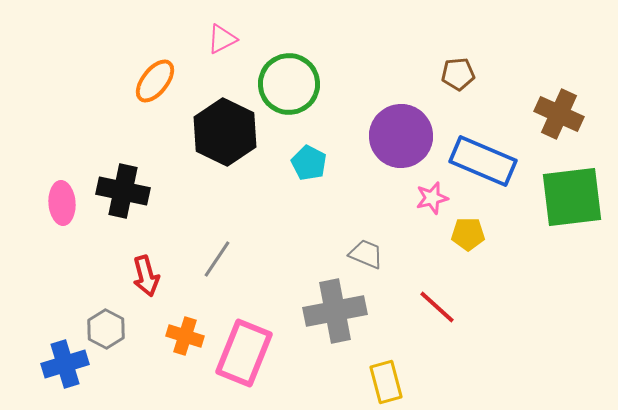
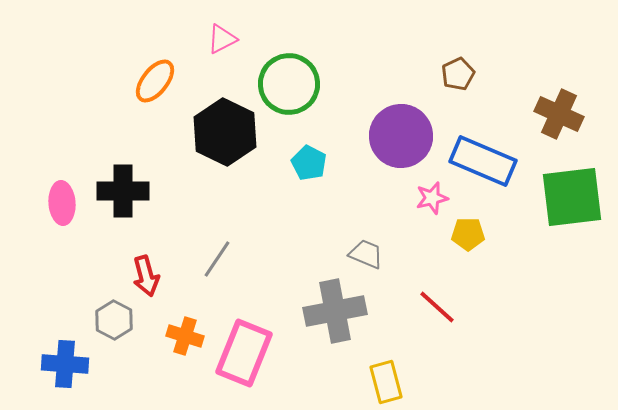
brown pentagon: rotated 20 degrees counterclockwise
black cross: rotated 12 degrees counterclockwise
gray hexagon: moved 8 px right, 9 px up
blue cross: rotated 21 degrees clockwise
